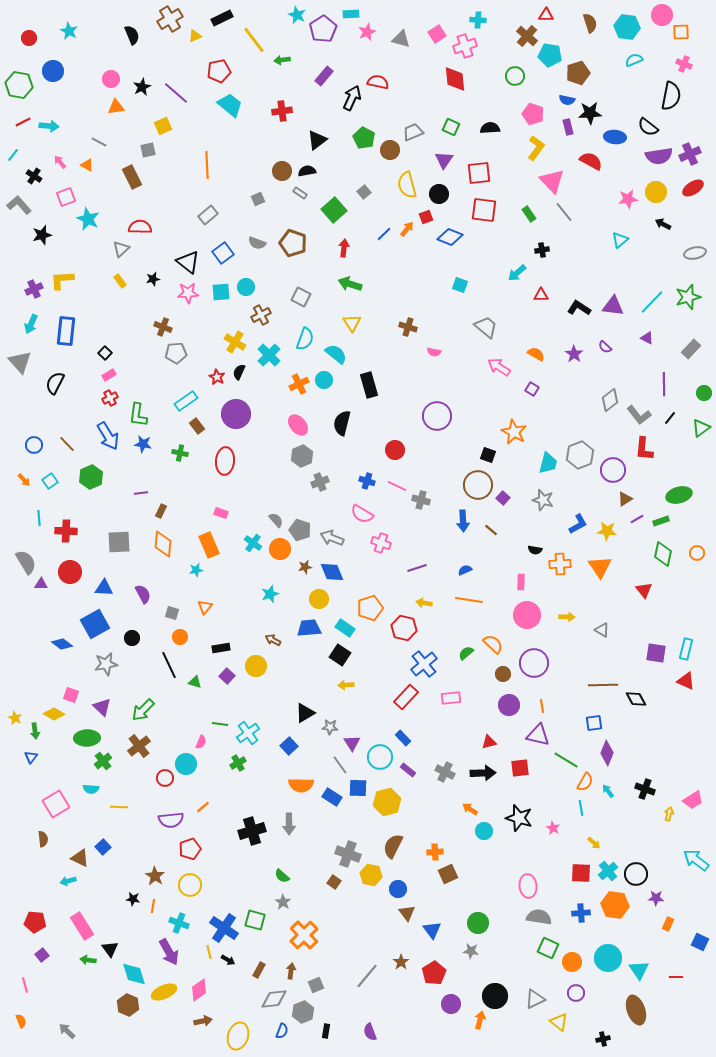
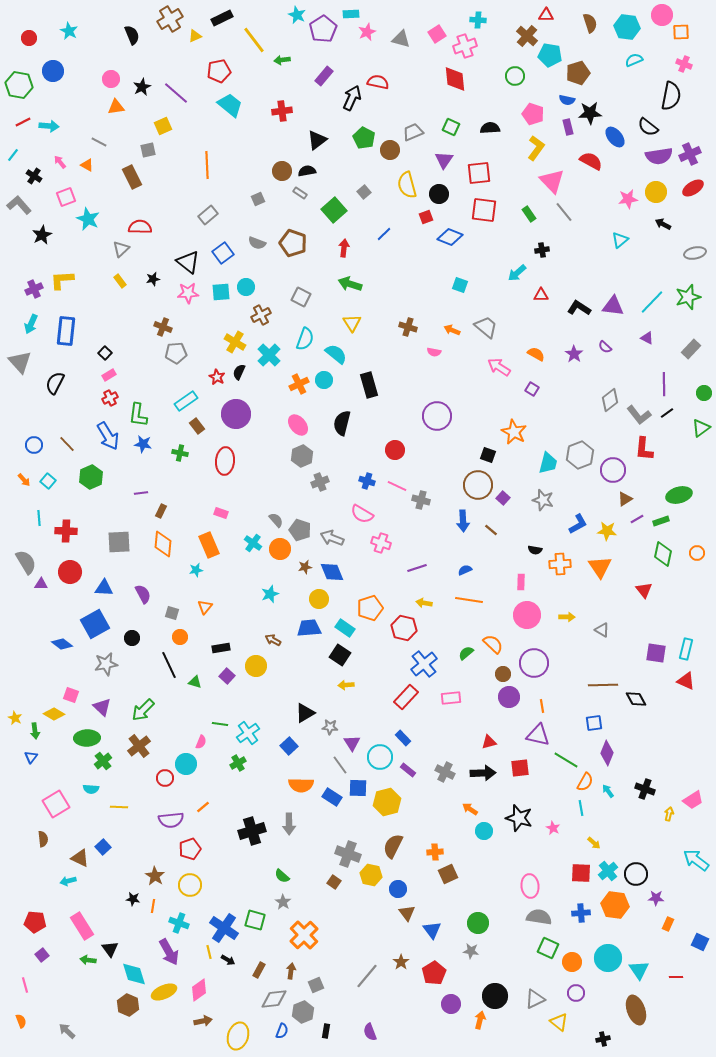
blue ellipse at (615, 137): rotated 45 degrees clockwise
orange arrow at (407, 229): moved 45 px right, 101 px down; rotated 105 degrees counterclockwise
black star at (42, 235): rotated 12 degrees counterclockwise
black line at (670, 418): moved 3 px left, 5 px up; rotated 16 degrees clockwise
cyan square at (50, 481): moved 2 px left; rotated 14 degrees counterclockwise
purple circle at (509, 705): moved 8 px up
pink ellipse at (528, 886): moved 2 px right
